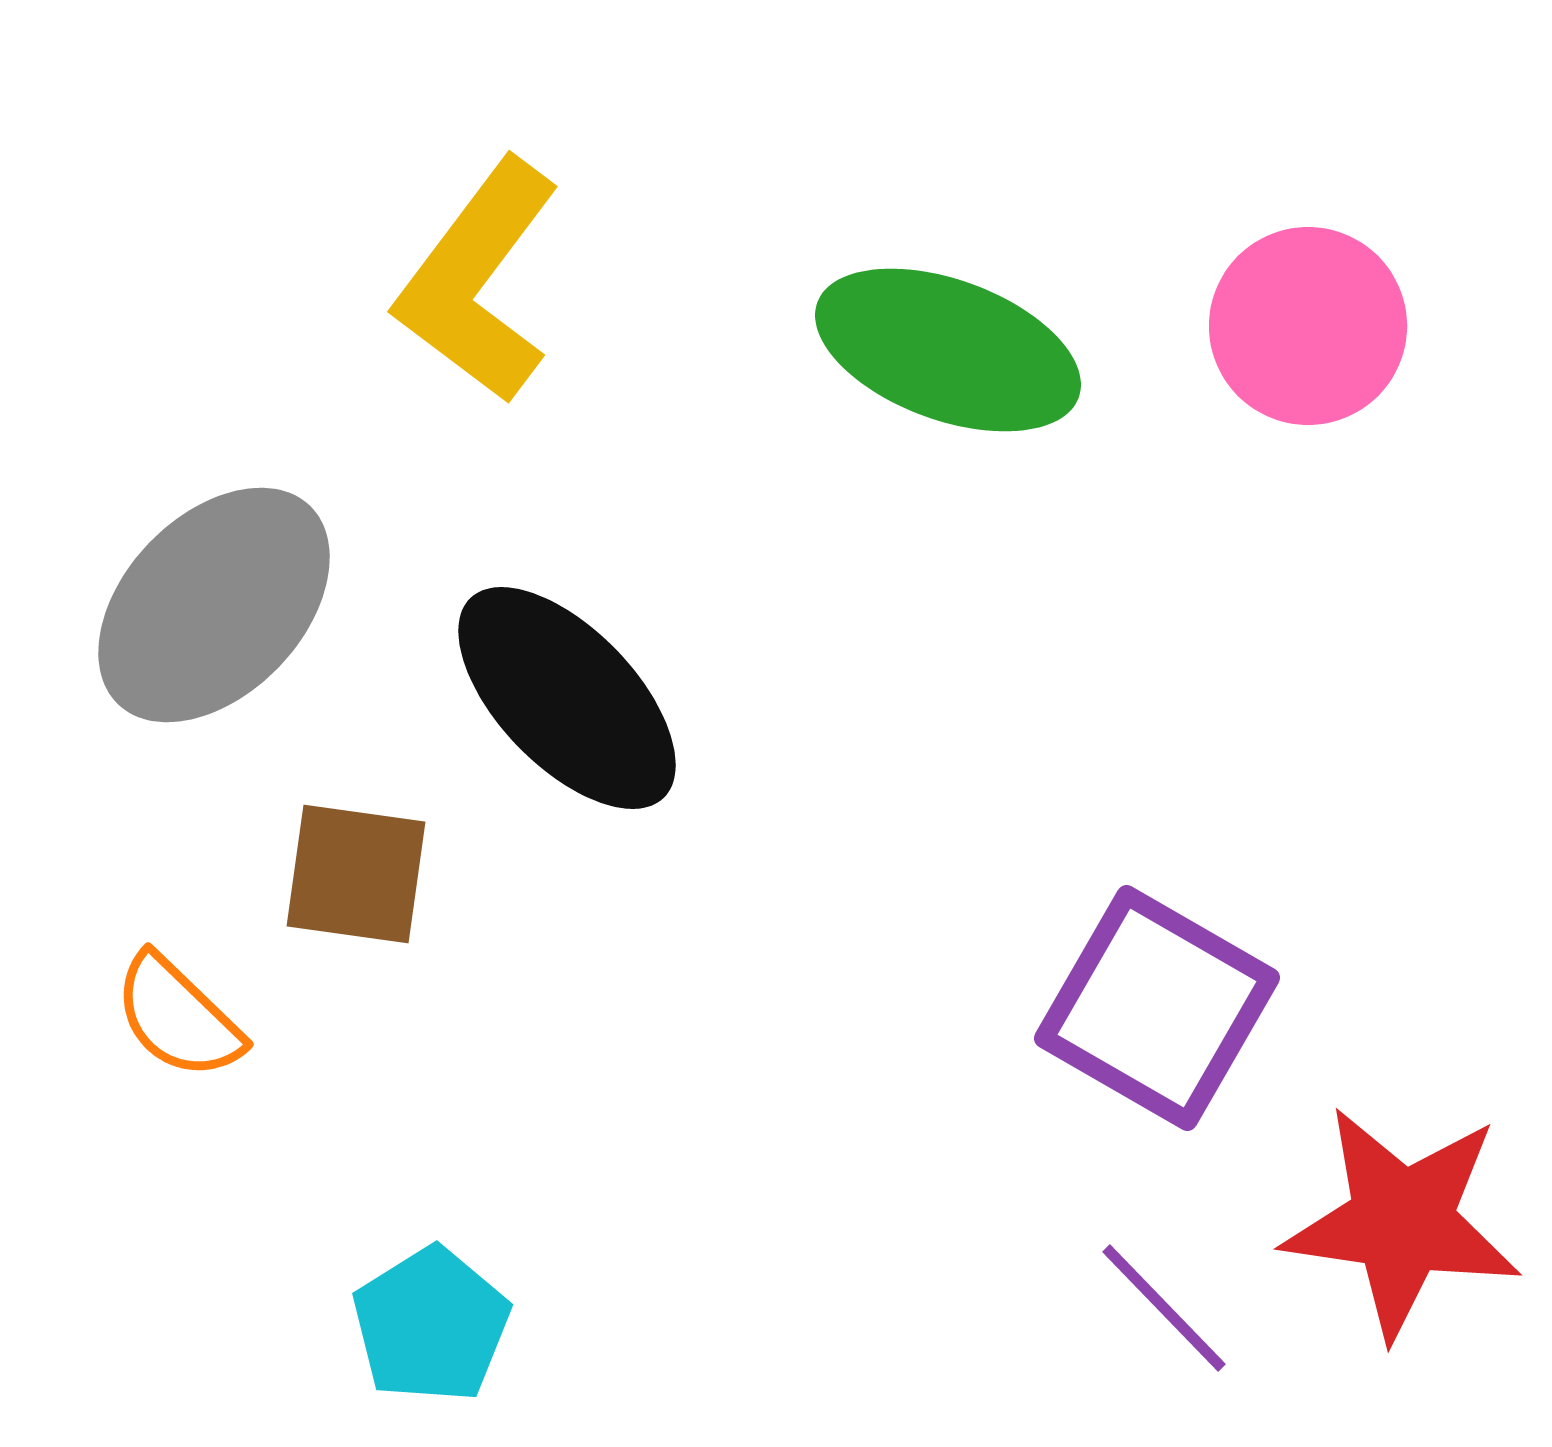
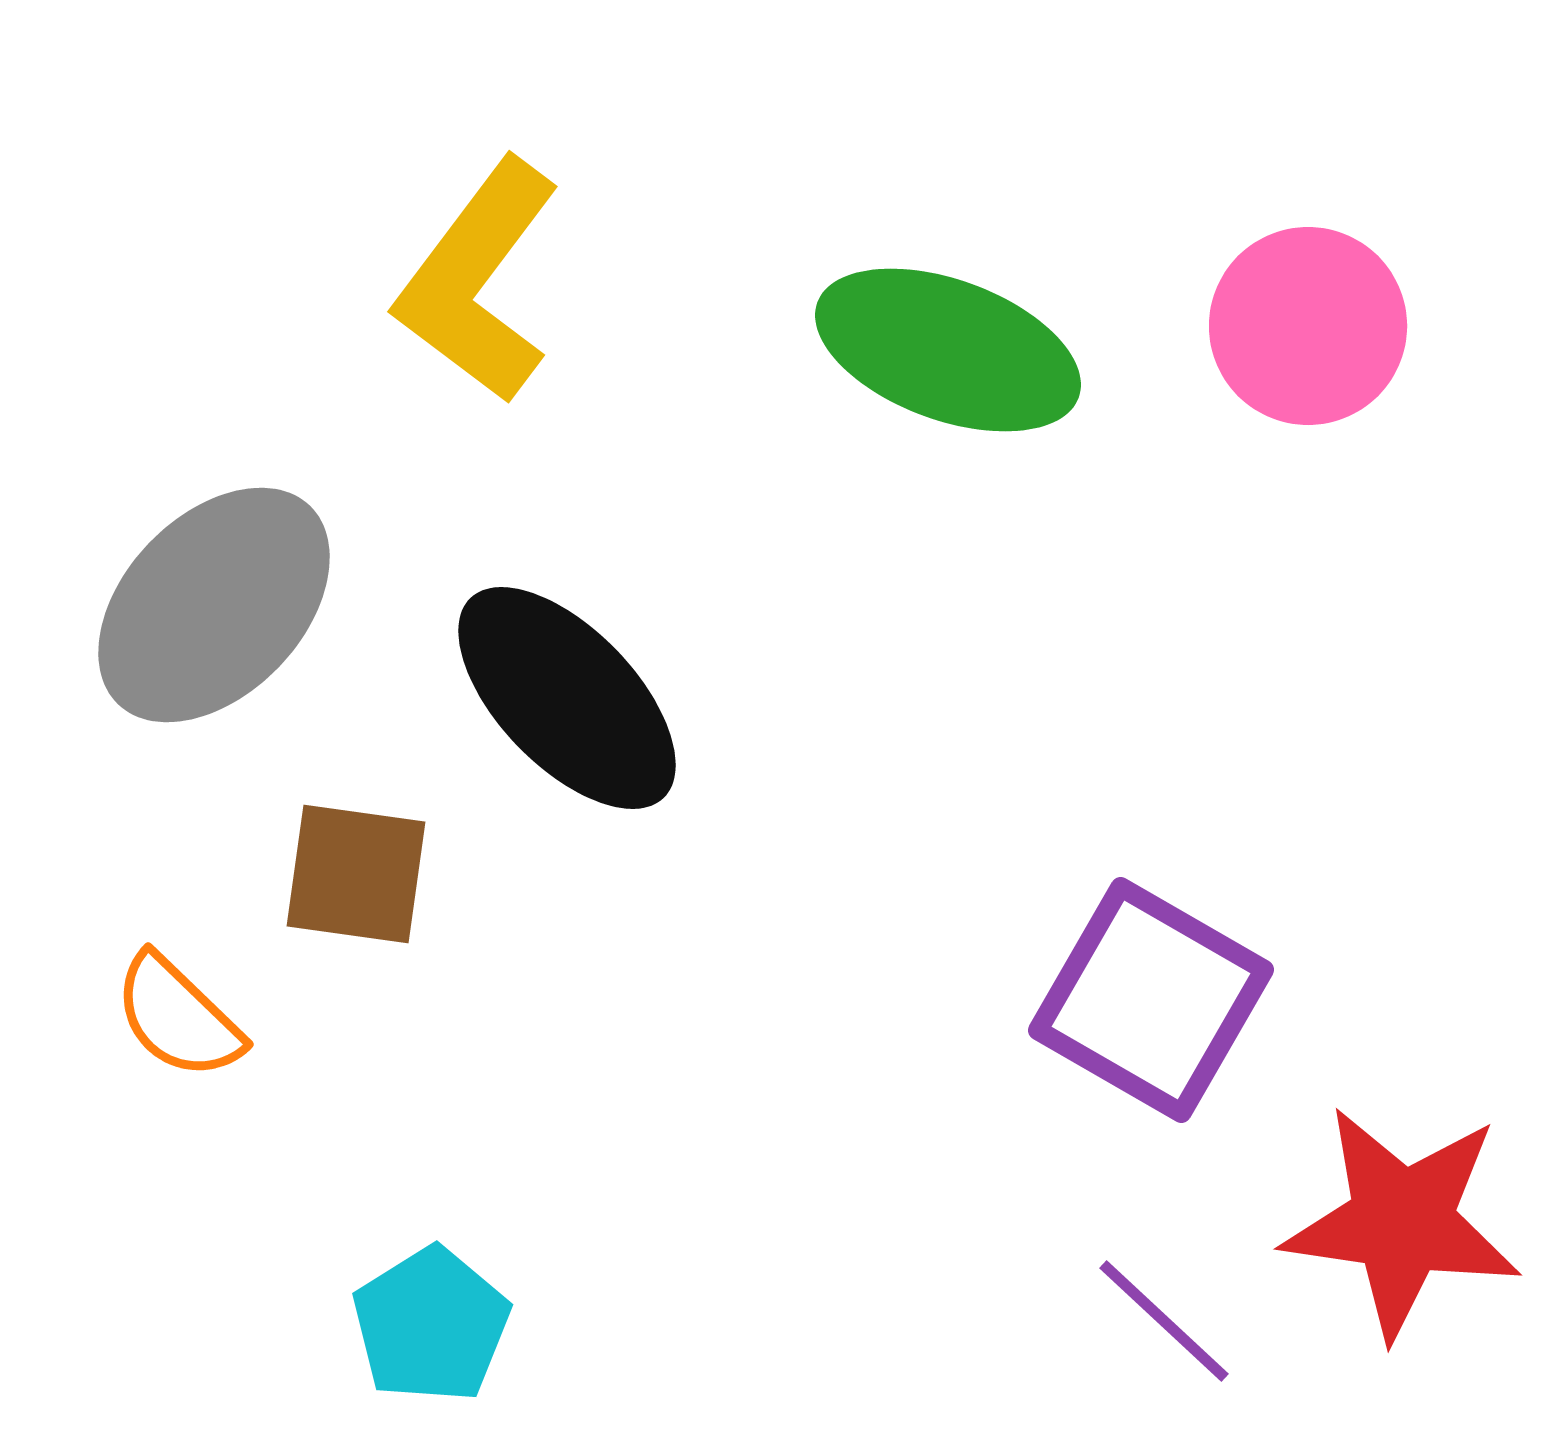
purple square: moved 6 px left, 8 px up
purple line: moved 13 px down; rotated 3 degrees counterclockwise
